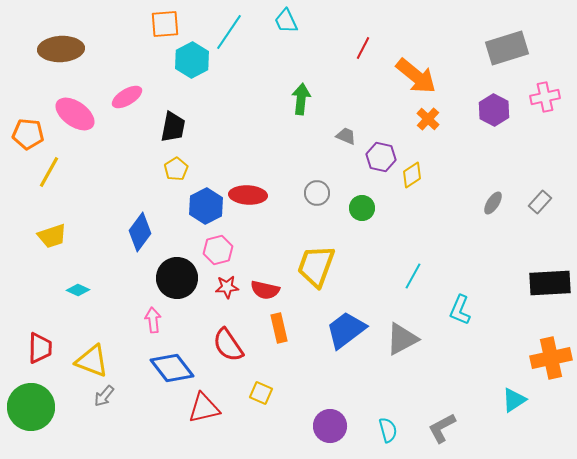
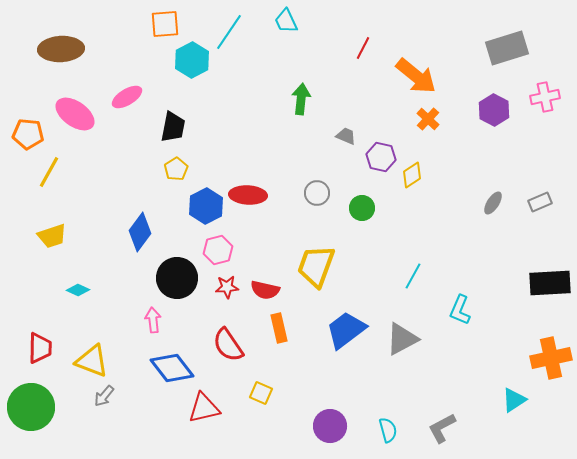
gray rectangle at (540, 202): rotated 25 degrees clockwise
